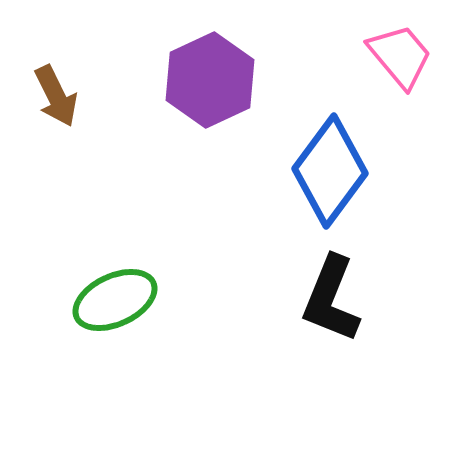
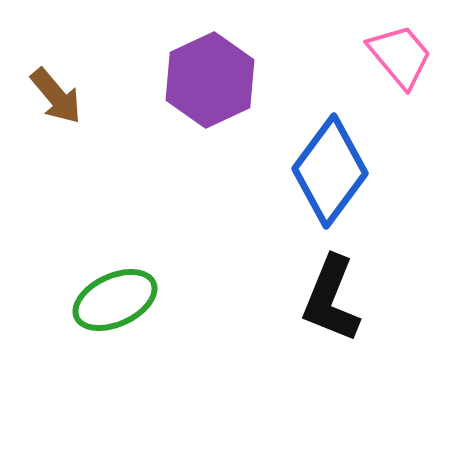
brown arrow: rotated 14 degrees counterclockwise
